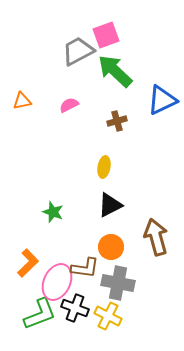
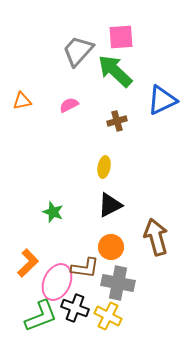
pink square: moved 15 px right, 2 px down; rotated 16 degrees clockwise
gray trapezoid: rotated 20 degrees counterclockwise
green L-shape: moved 1 px right, 2 px down
